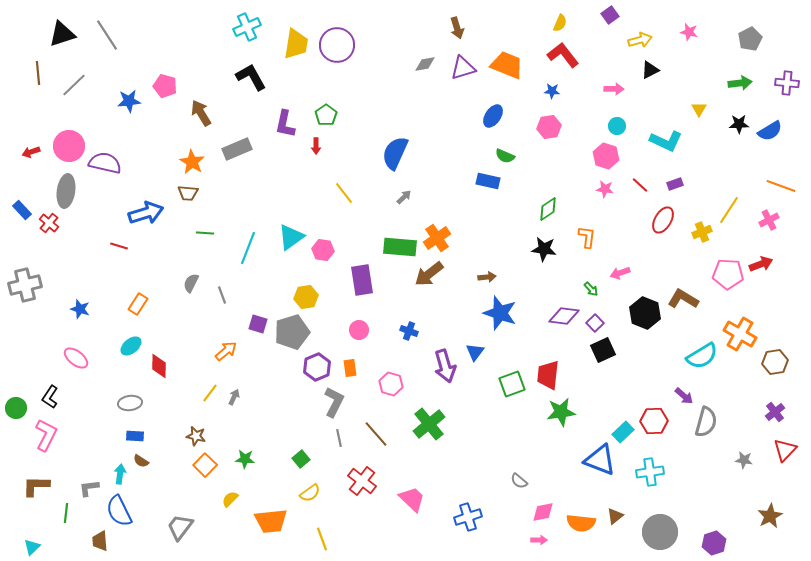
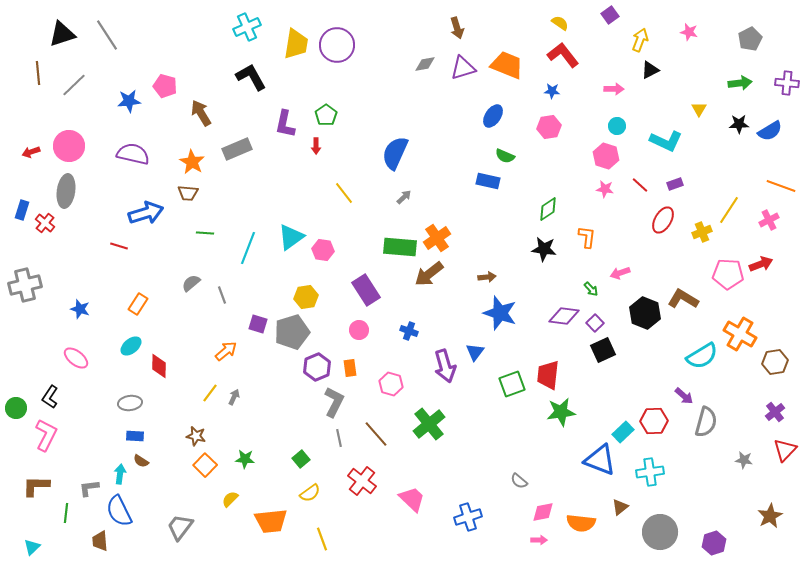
yellow semicircle at (560, 23): rotated 78 degrees counterclockwise
yellow arrow at (640, 40): rotated 55 degrees counterclockwise
purple semicircle at (105, 163): moved 28 px right, 9 px up
blue rectangle at (22, 210): rotated 60 degrees clockwise
red cross at (49, 223): moved 4 px left
purple rectangle at (362, 280): moved 4 px right, 10 px down; rotated 24 degrees counterclockwise
gray semicircle at (191, 283): rotated 24 degrees clockwise
brown triangle at (615, 516): moved 5 px right, 9 px up
